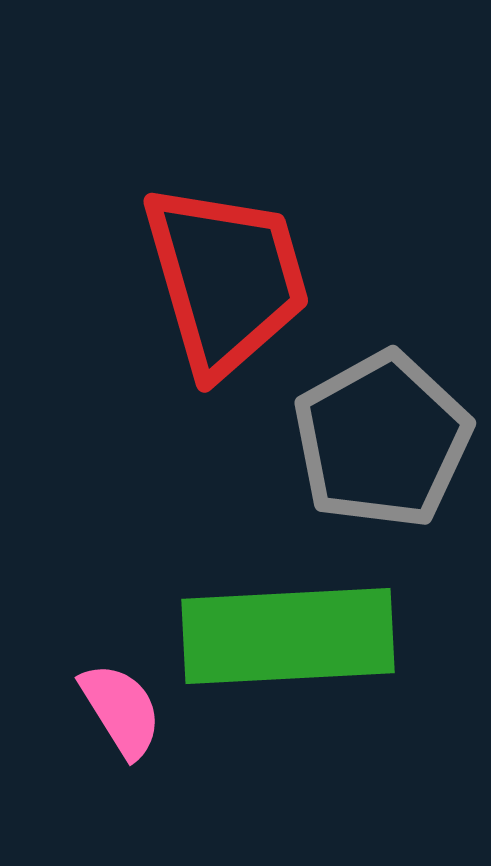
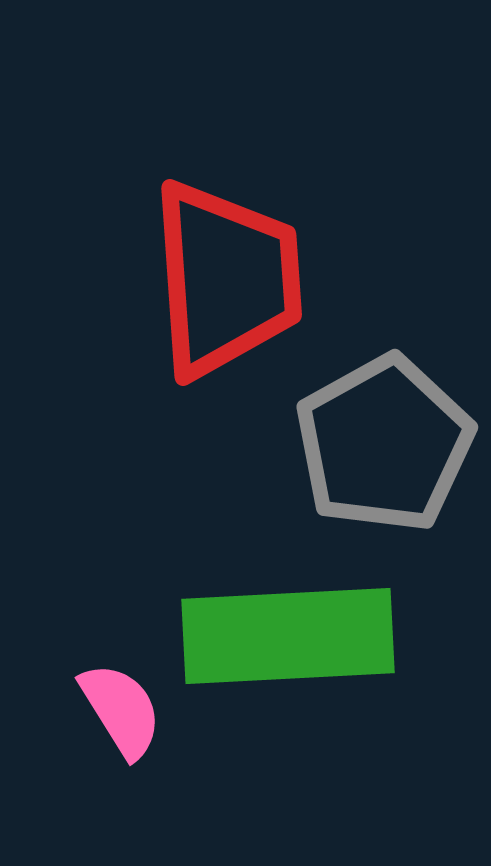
red trapezoid: rotated 12 degrees clockwise
gray pentagon: moved 2 px right, 4 px down
